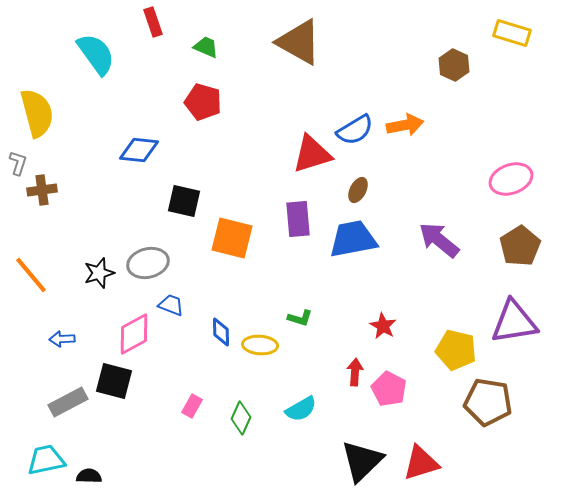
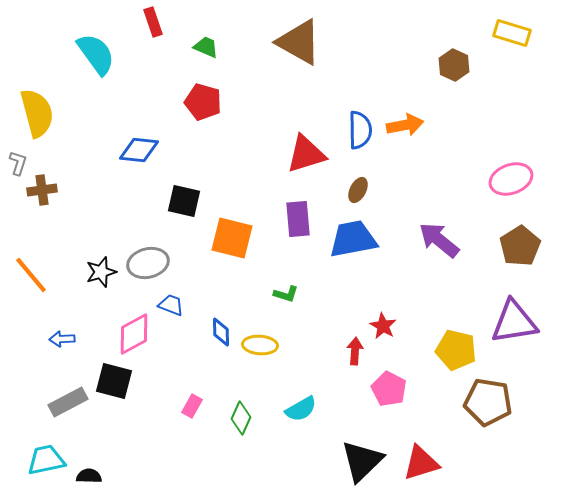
blue semicircle at (355, 130): moved 5 px right; rotated 60 degrees counterclockwise
red triangle at (312, 154): moved 6 px left
black star at (99, 273): moved 2 px right, 1 px up
green L-shape at (300, 318): moved 14 px left, 24 px up
red arrow at (355, 372): moved 21 px up
